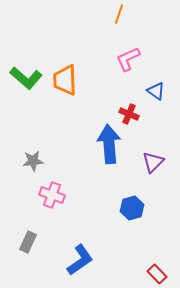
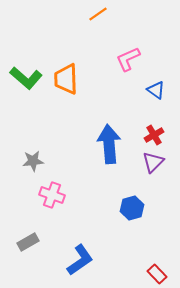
orange line: moved 21 px left; rotated 36 degrees clockwise
orange trapezoid: moved 1 px right, 1 px up
blue triangle: moved 1 px up
red cross: moved 25 px right, 21 px down; rotated 36 degrees clockwise
gray rectangle: rotated 35 degrees clockwise
